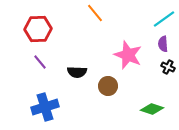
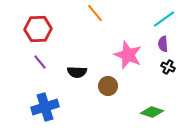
green diamond: moved 3 px down
